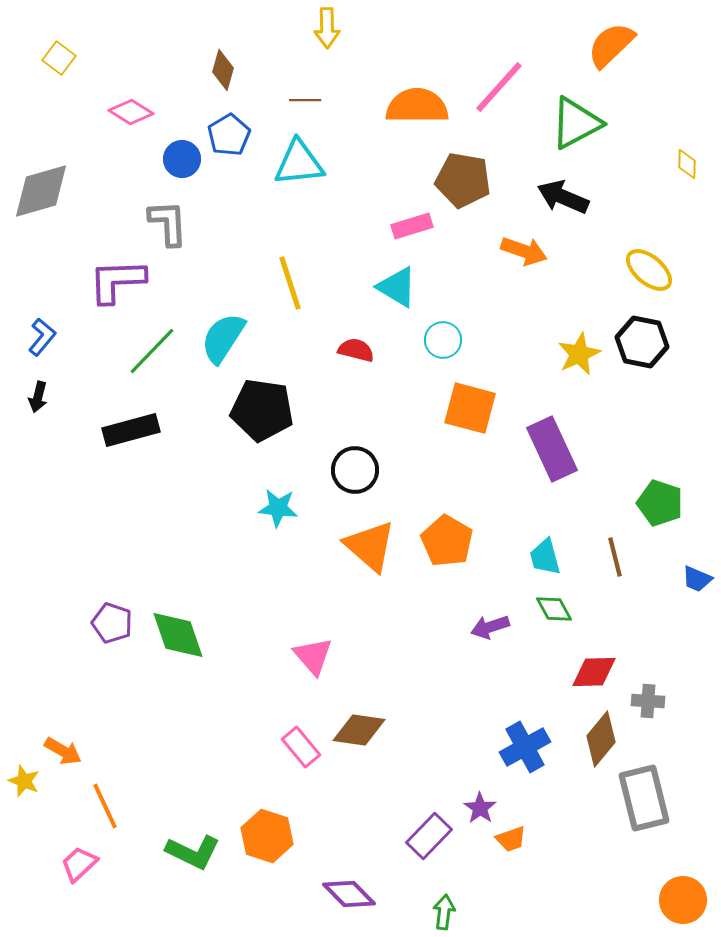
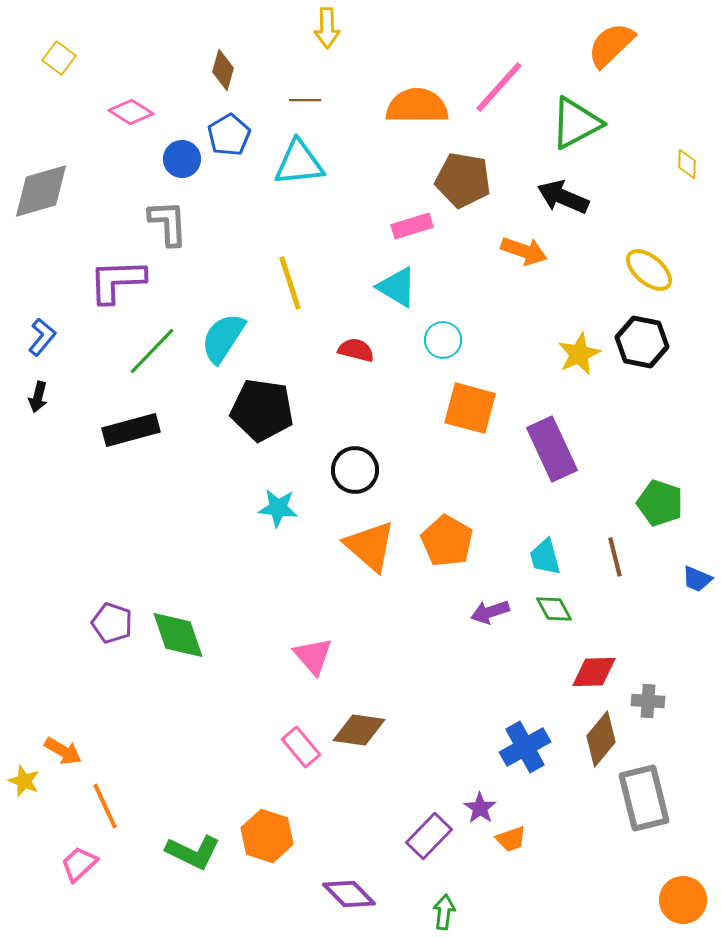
purple arrow at (490, 627): moved 15 px up
